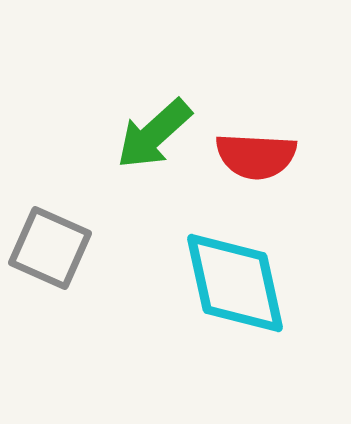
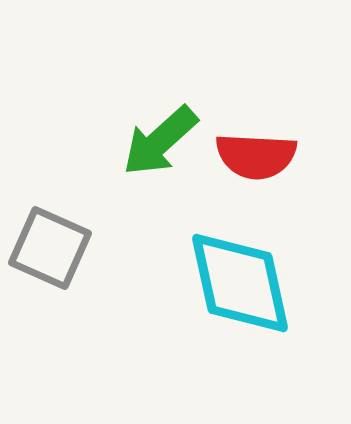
green arrow: moved 6 px right, 7 px down
cyan diamond: moved 5 px right
